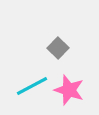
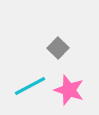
cyan line: moved 2 px left
